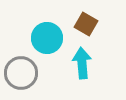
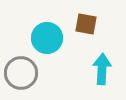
brown square: rotated 20 degrees counterclockwise
cyan arrow: moved 20 px right, 6 px down; rotated 8 degrees clockwise
